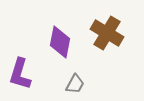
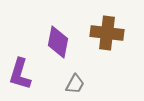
brown cross: rotated 24 degrees counterclockwise
purple diamond: moved 2 px left
